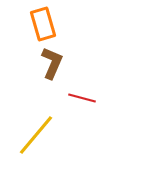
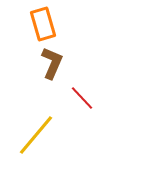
red line: rotated 32 degrees clockwise
